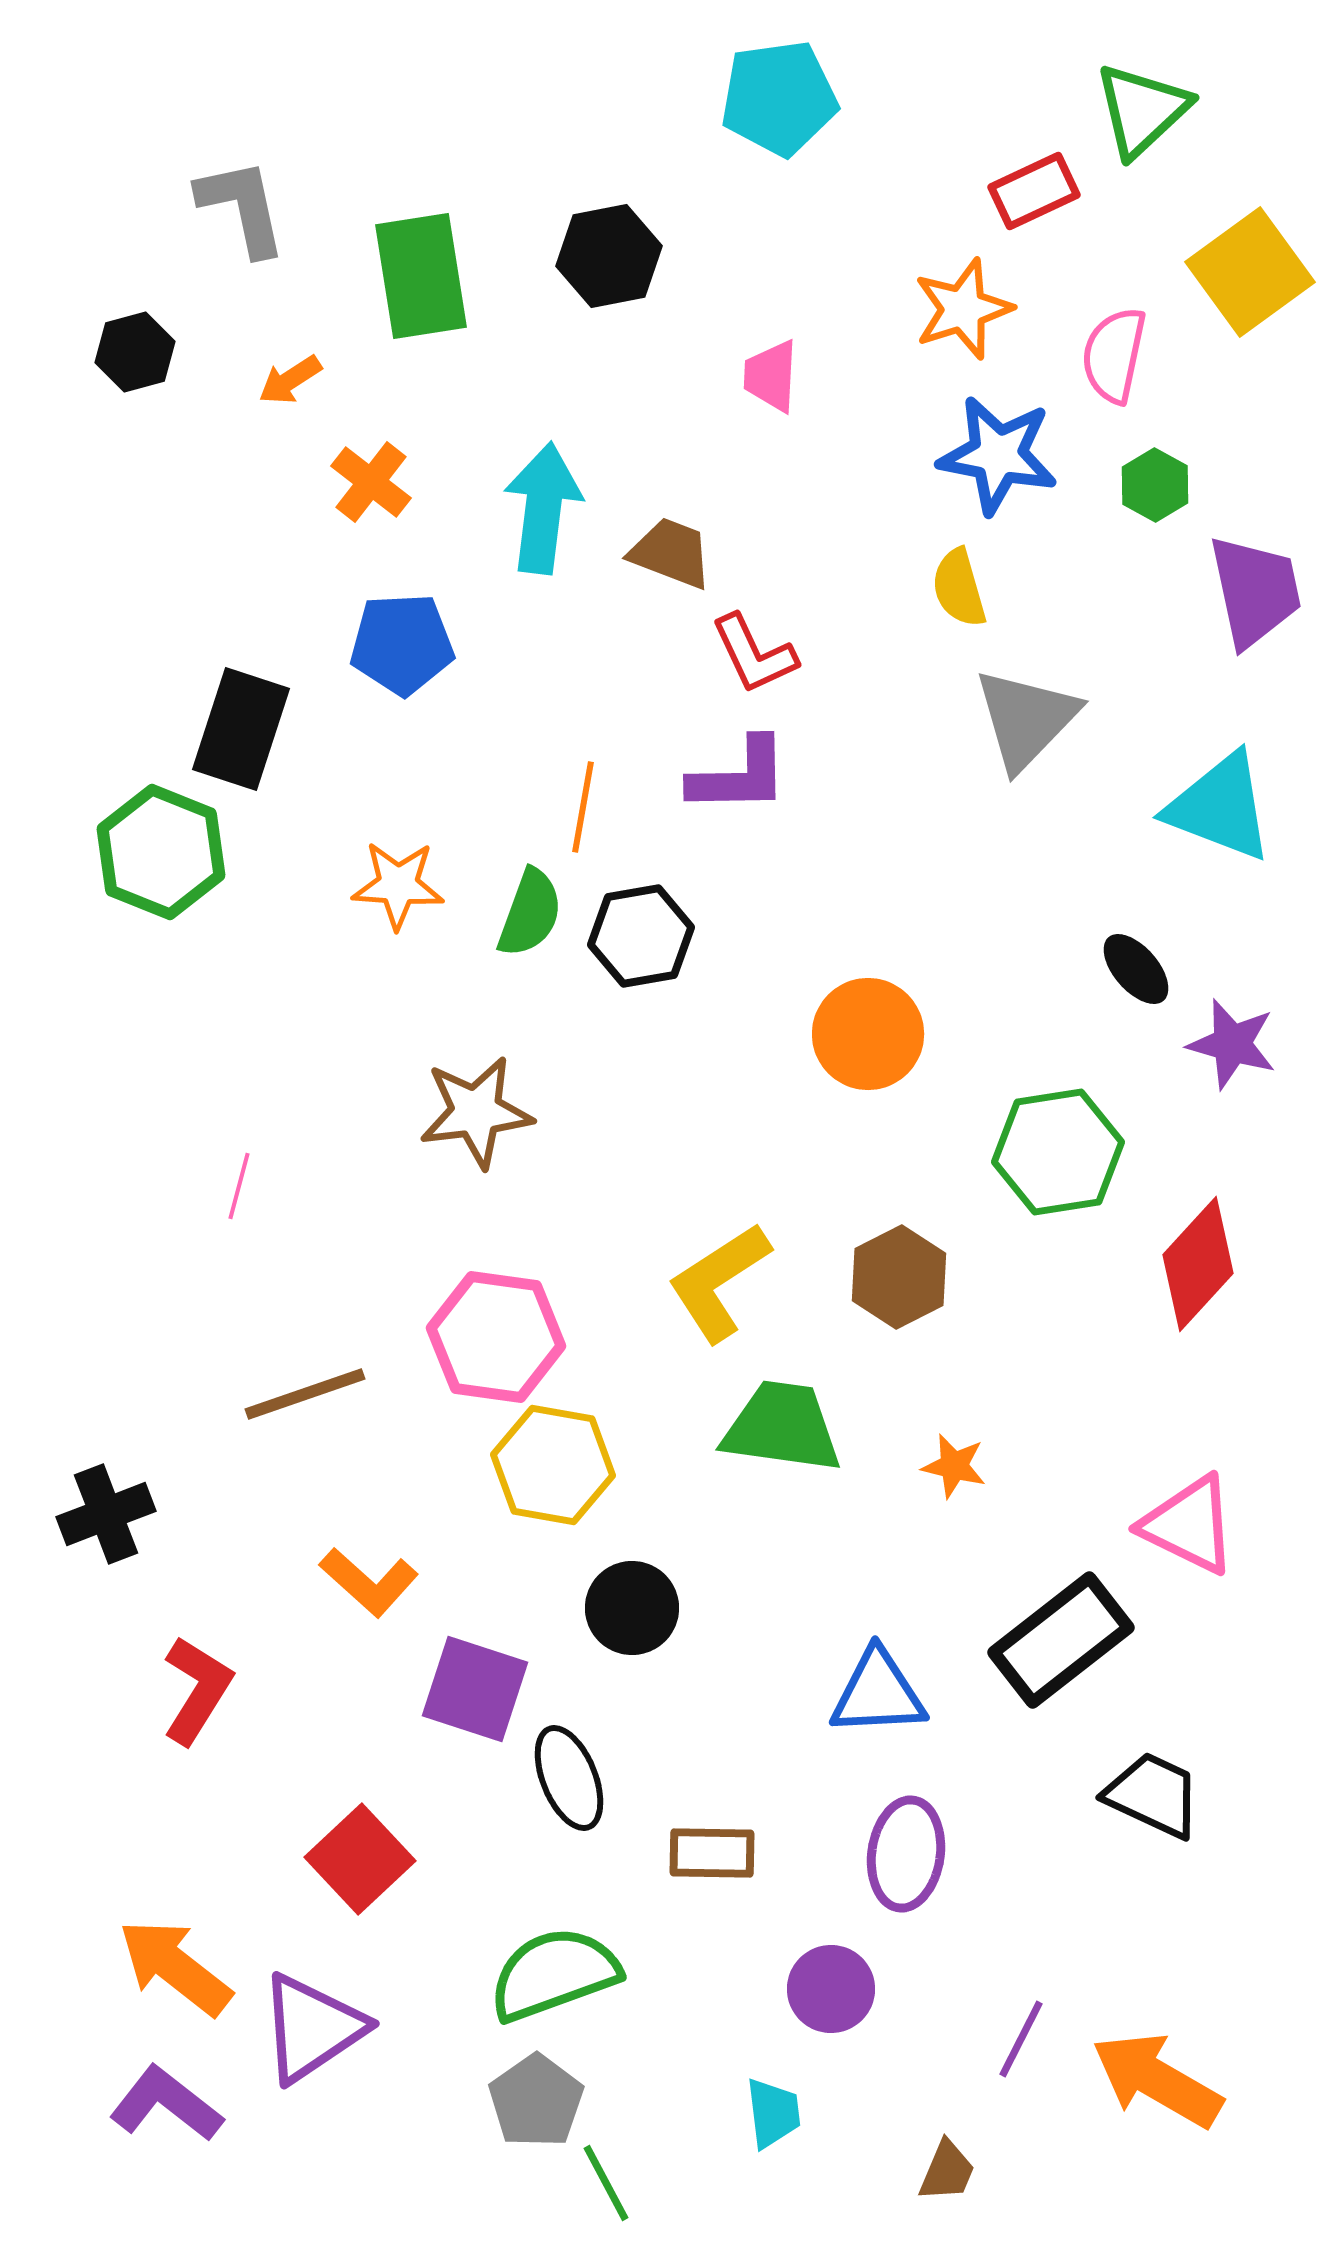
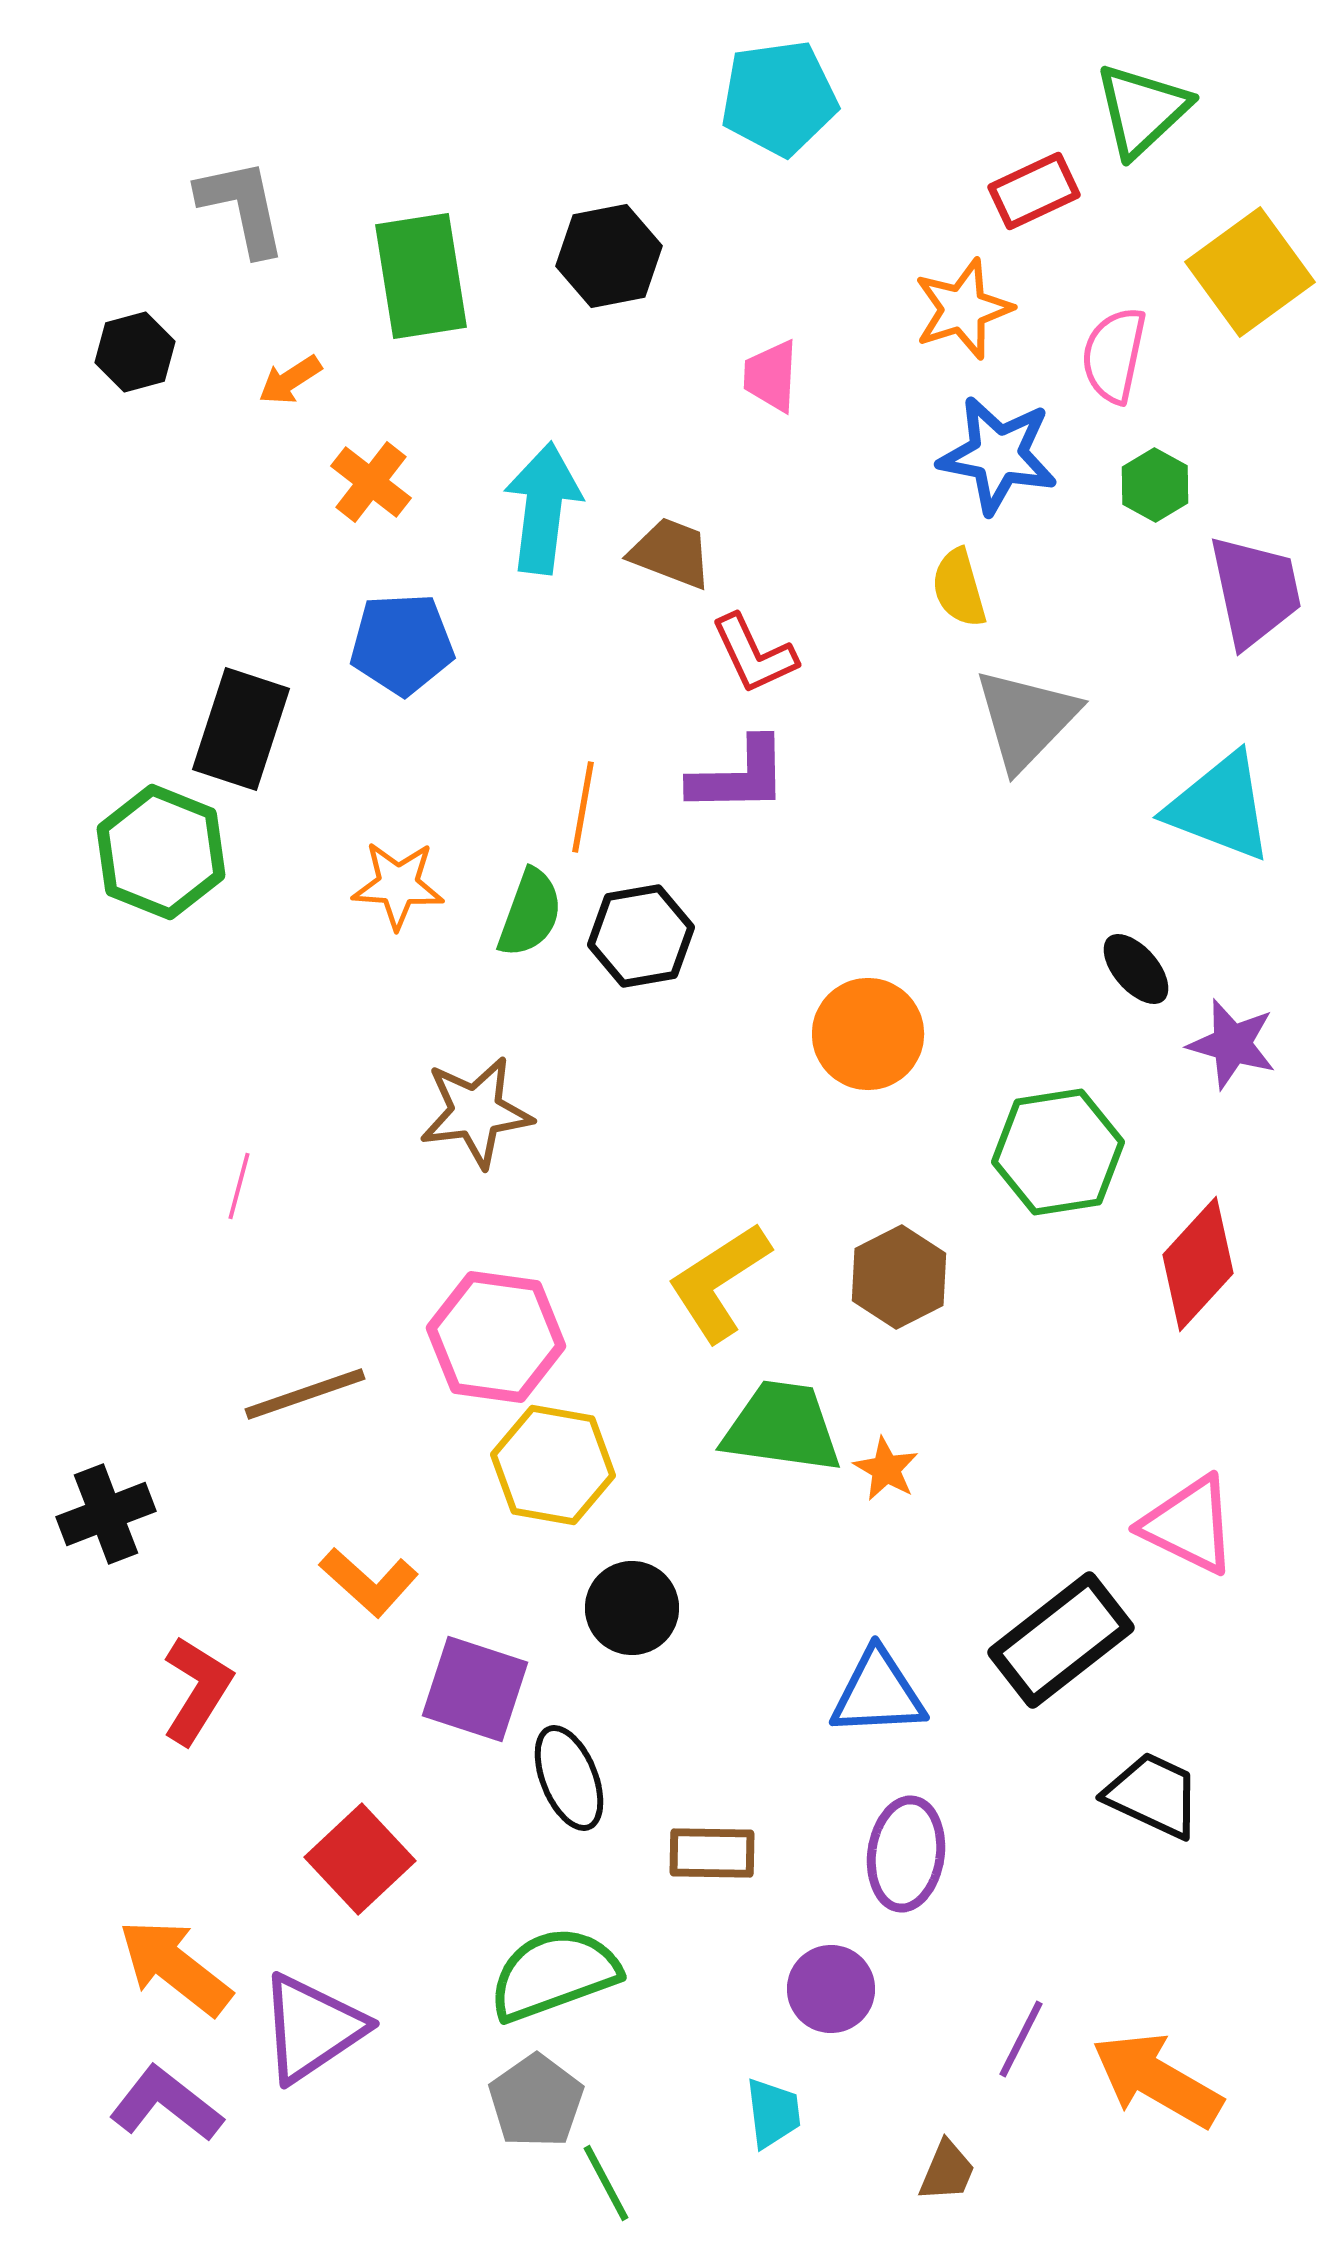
orange star at (954, 1466): moved 68 px left, 3 px down; rotated 16 degrees clockwise
